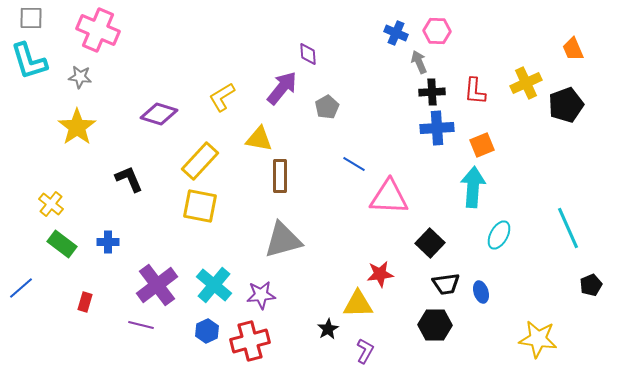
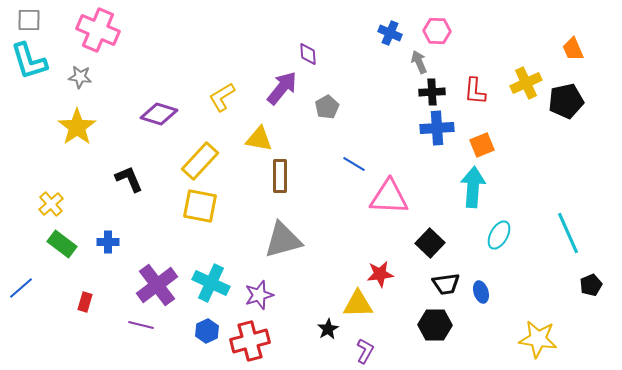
gray square at (31, 18): moved 2 px left, 2 px down
blue cross at (396, 33): moved 6 px left
black pentagon at (566, 105): moved 4 px up; rotated 8 degrees clockwise
yellow cross at (51, 204): rotated 10 degrees clockwise
cyan line at (568, 228): moved 5 px down
cyan cross at (214, 285): moved 3 px left, 2 px up; rotated 15 degrees counterclockwise
purple star at (261, 295): moved 2 px left; rotated 12 degrees counterclockwise
